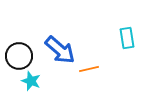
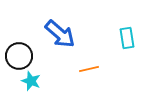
blue arrow: moved 16 px up
